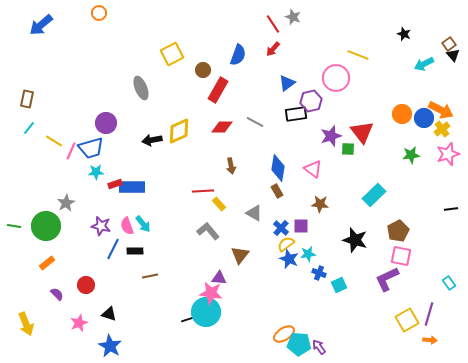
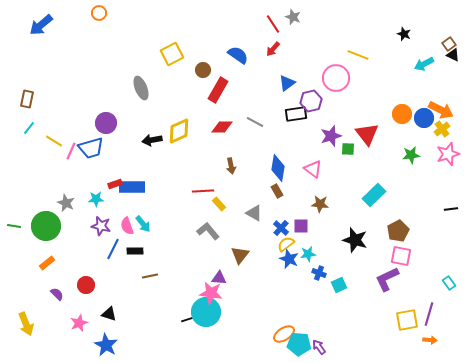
blue semicircle at (238, 55): rotated 75 degrees counterclockwise
black triangle at (453, 55): rotated 24 degrees counterclockwise
red triangle at (362, 132): moved 5 px right, 2 px down
cyan star at (96, 172): moved 27 px down
gray star at (66, 203): rotated 18 degrees counterclockwise
yellow square at (407, 320): rotated 20 degrees clockwise
blue star at (110, 346): moved 4 px left, 1 px up
